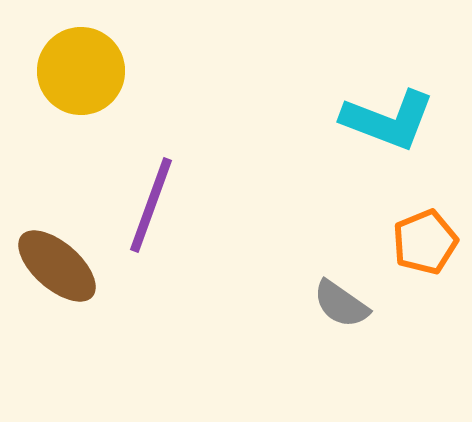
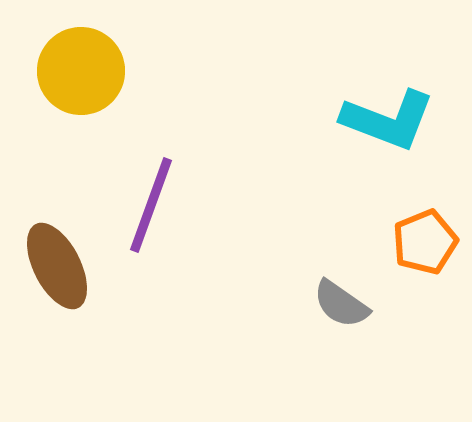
brown ellipse: rotated 22 degrees clockwise
